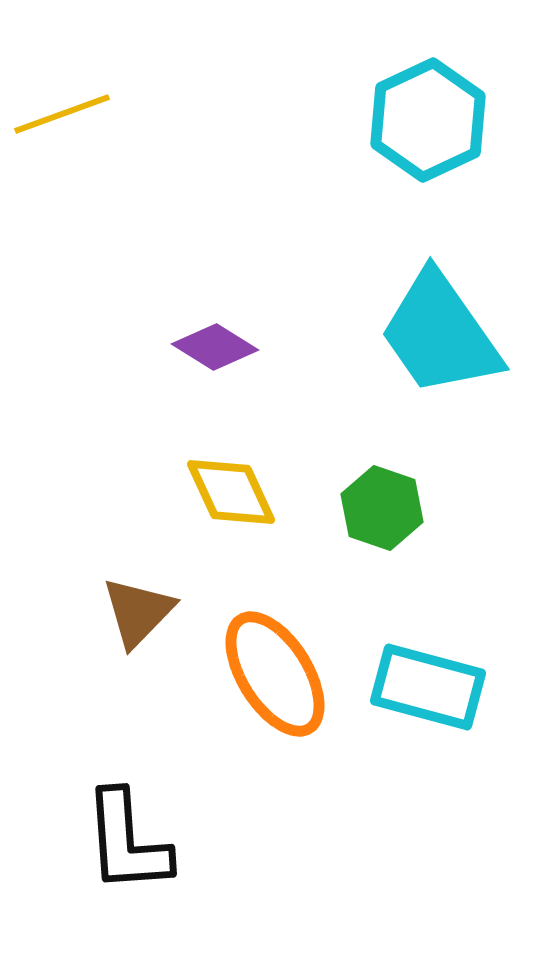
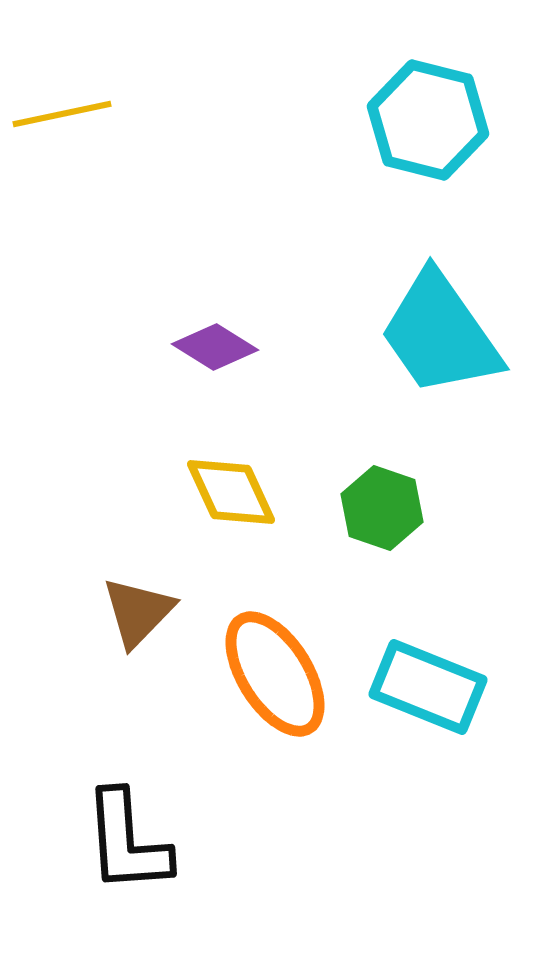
yellow line: rotated 8 degrees clockwise
cyan hexagon: rotated 21 degrees counterclockwise
cyan rectangle: rotated 7 degrees clockwise
